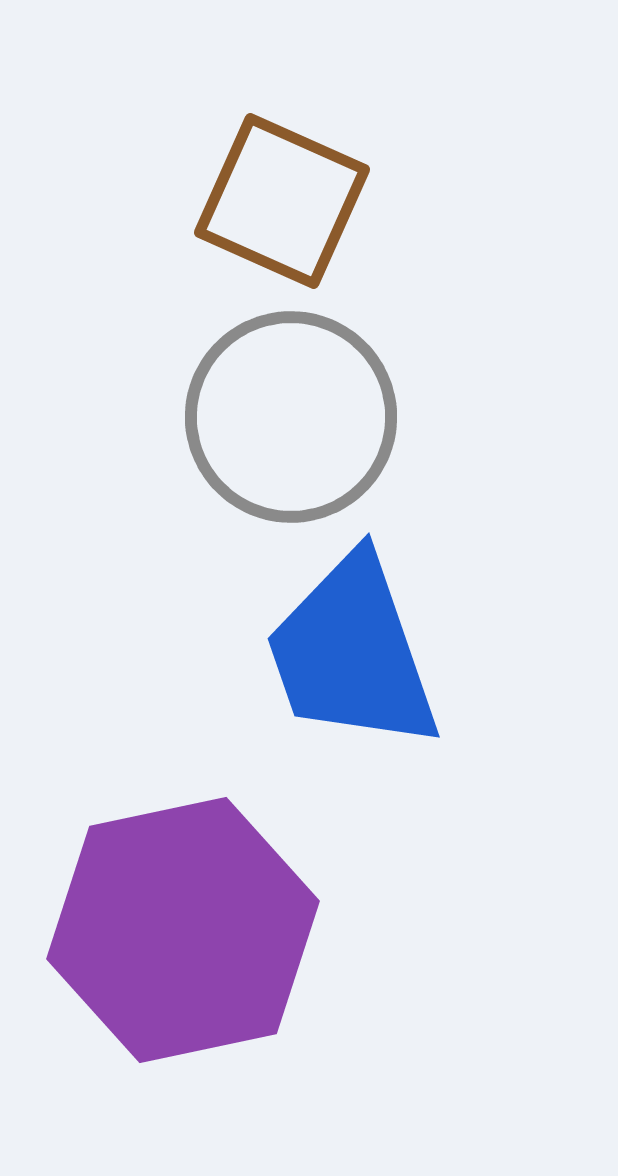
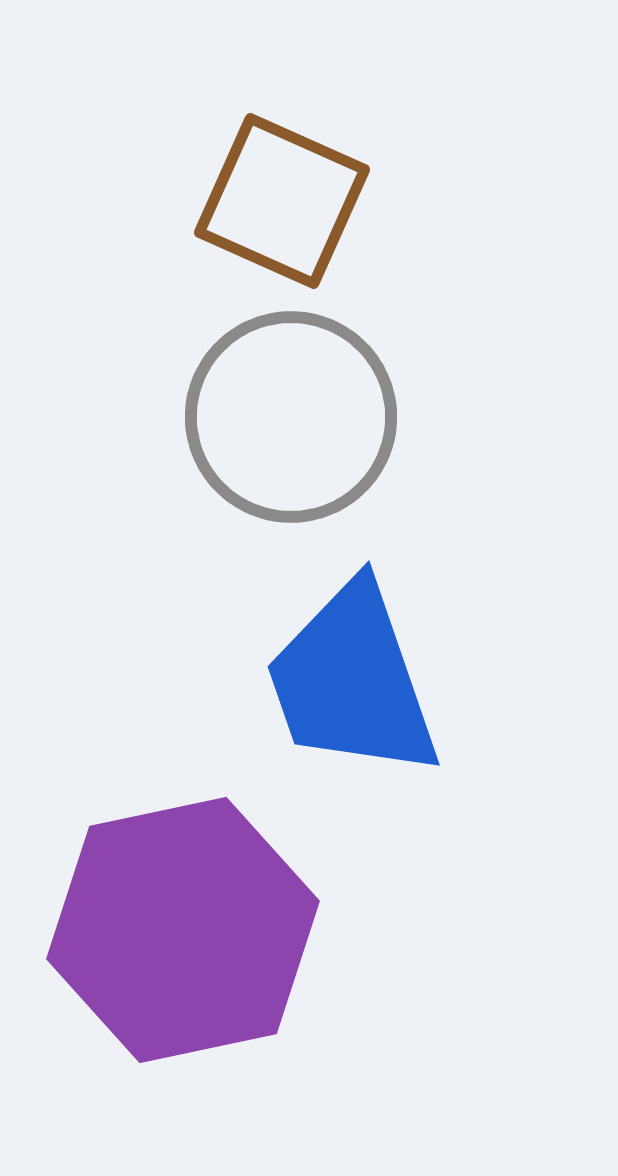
blue trapezoid: moved 28 px down
